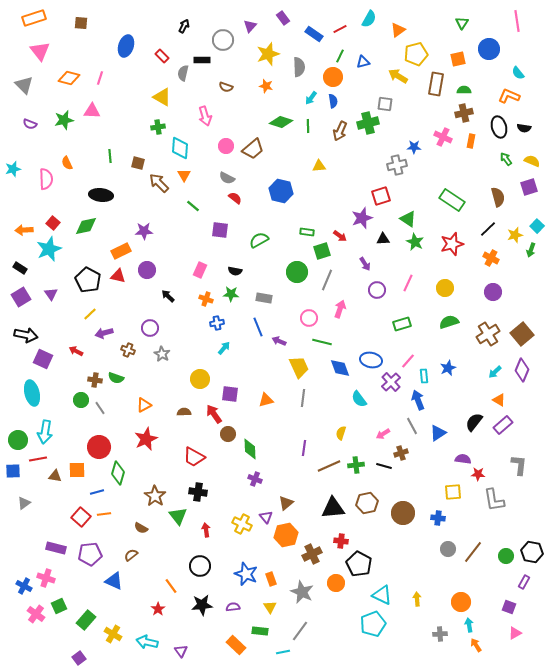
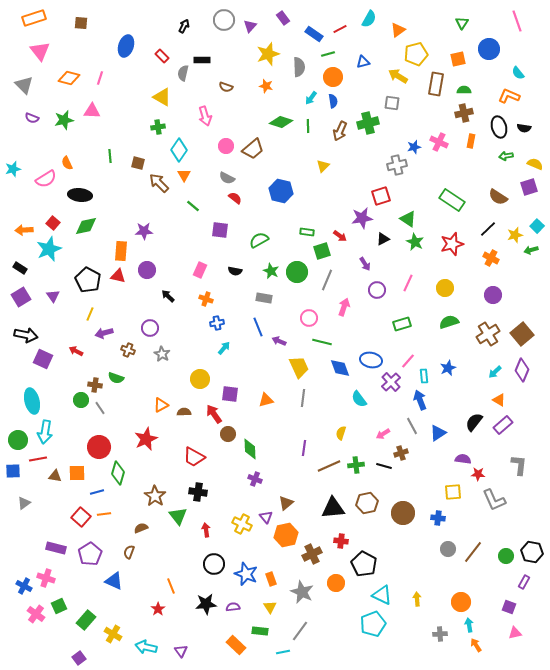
pink line at (517, 21): rotated 10 degrees counterclockwise
gray circle at (223, 40): moved 1 px right, 20 px up
green line at (340, 56): moved 12 px left, 2 px up; rotated 48 degrees clockwise
gray square at (385, 104): moved 7 px right, 1 px up
purple semicircle at (30, 124): moved 2 px right, 6 px up
pink cross at (443, 137): moved 4 px left, 5 px down
blue star at (414, 147): rotated 16 degrees counterclockwise
cyan diamond at (180, 148): moved 1 px left, 2 px down; rotated 30 degrees clockwise
green arrow at (506, 159): moved 3 px up; rotated 64 degrees counterclockwise
yellow semicircle at (532, 161): moved 3 px right, 3 px down
yellow triangle at (319, 166): moved 4 px right; rotated 40 degrees counterclockwise
pink semicircle at (46, 179): rotated 60 degrees clockwise
black ellipse at (101, 195): moved 21 px left
brown semicircle at (498, 197): rotated 138 degrees clockwise
purple star at (362, 218): rotated 10 degrees clockwise
black triangle at (383, 239): rotated 24 degrees counterclockwise
green arrow at (531, 250): rotated 56 degrees clockwise
orange rectangle at (121, 251): rotated 60 degrees counterclockwise
purple circle at (493, 292): moved 3 px down
purple triangle at (51, 294): moved 2 px right, 2 px down
green star at (231, 294): moved 40 px right, 23 px up; rotated 21 degrees clockwise
pink arrow at (340, 309): moved 4 px right, 2 px up
yellow line at (90, 314): rotated 24 degrees counterclockwise
brown cross at (95, 380): moved 5 px down
cyan ellipse at (32, 393): moved 8 px down
blue arrow at (418, 400): moved 2 px right
orange triangle at (144, 405): moved 17 px right
orange square at (77, 470): moved 3 px down
gray L-shape at (494, 500): rotated 15 degrees counterclockwise
brown semicircle at (141, 528): rotated 128 degrees clockwise
purple pentagon at (90, 554): rotated 25 degrees counterclockwise
brown semicircle at (131, 555): moved 2 px left, 3 px up; rotated 32 degrees counterclockwise
black pentagon at (359, 564): moved 5 px right
black circle at (200, 566): moved 14 px right, 2 px up
orange line at (171, 586): rotated 14 degrees clockwise
black star at (202, 605): moved 4 px right, 1 px up
pink triangle at (515, 633): rotated 16 degrees clockwise
cyan arrow at (147, 642): moved 1 px left, 5 px down
